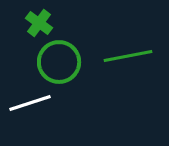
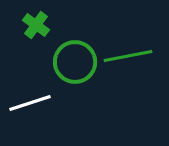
green cross: moved 3 px left, 2 px down
green circle: moved 16 px right
